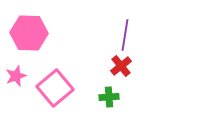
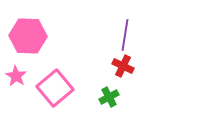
pink hexagon: moved 1 px left, 3 px down
red cross: moved 2 px right; rotated 25 degrees counterclockwise
pink star: rotated 20 degrees counterclockwise
green cross: rotated 24 degrees counterclockwise
